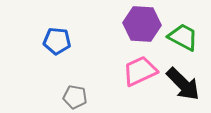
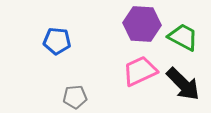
gray pentagon: rotated 15 degrees counterclockwise
